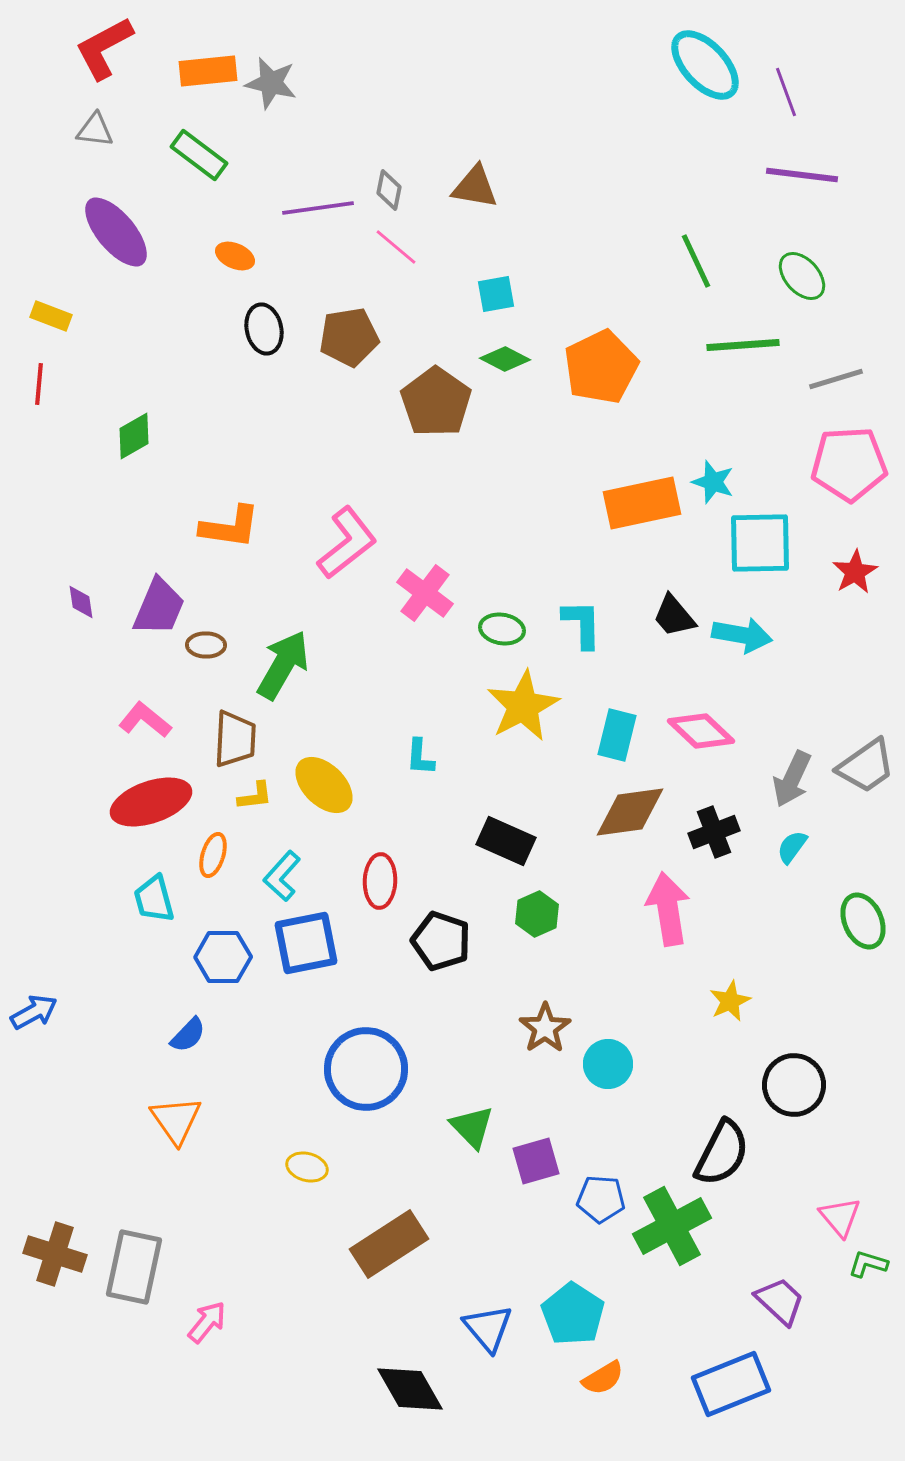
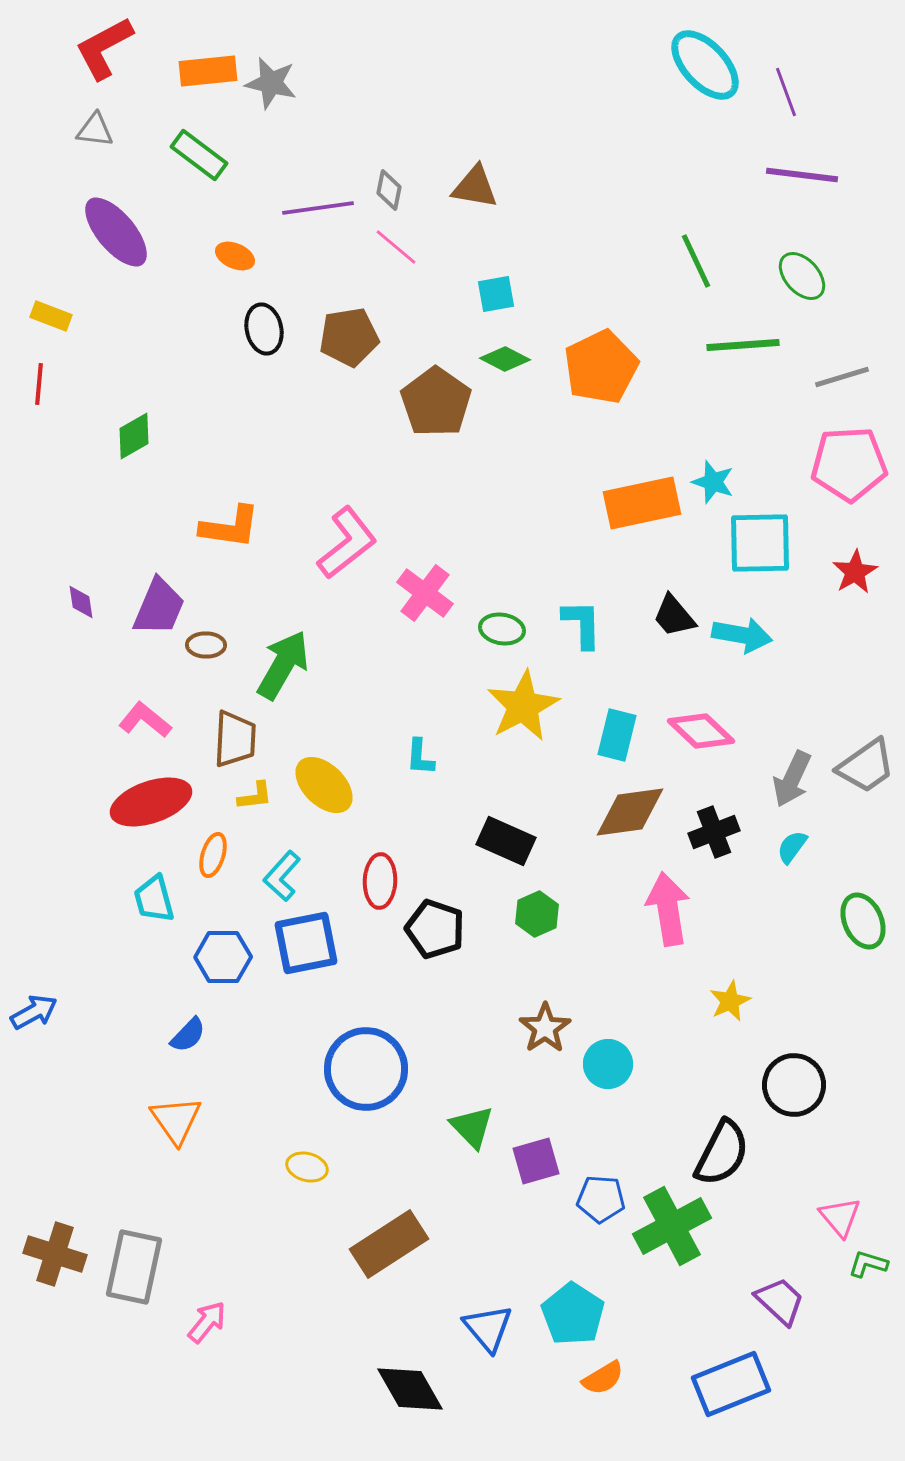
gray line at (836, 379): moved 6 px right, 2 px up
black pentagon at (441, 941): moved 6 px left, 12 px up
